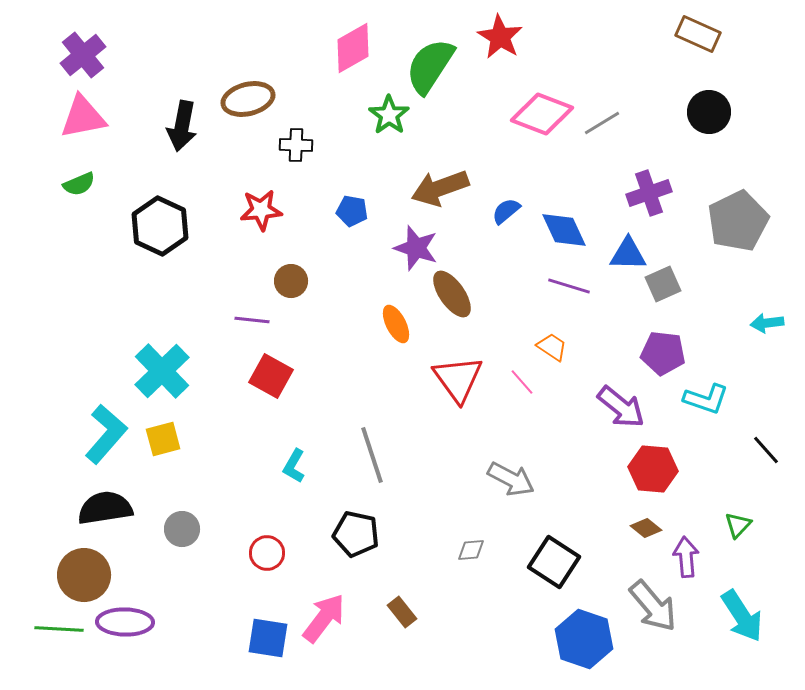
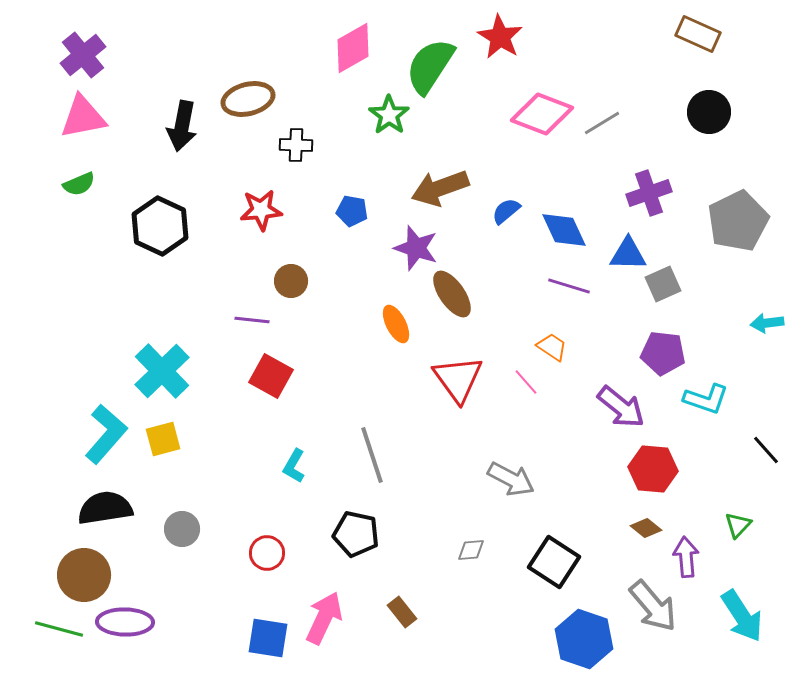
pink line at (522, 382): moved 4 px right
pink arrow at (324, 618): rotated 12 degrees counterclockwise
green line at (59, 629): rotated 12 degrees clockwise
